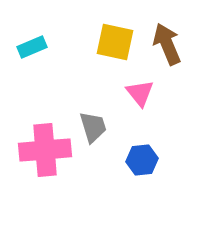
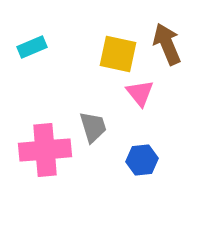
yellow square: moved 3 px right, 12 px down
